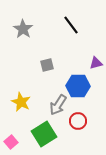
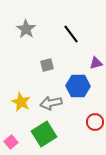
black line: moved 9 px down
gray star: moved 3 px right
gray arrow: moved 7 px left, 2 px up; rotated 45 degrees clockwise
red circle: moved 17 px right, 1 px down
